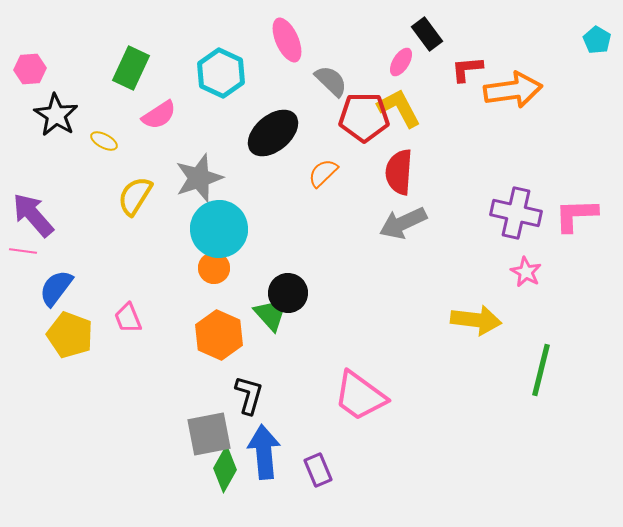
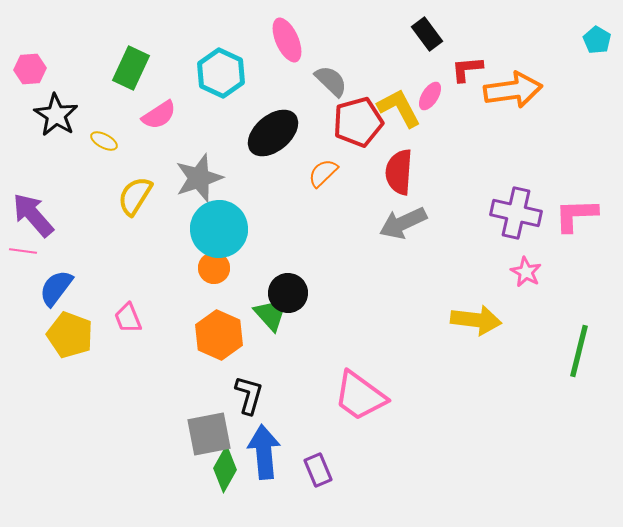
pink ellipse at (401, 62): moved 29 px right, 34 px down
red pentagon at (364, 117): moved 6 px left, 5 px down; rotated 15 degrees counterclockwise
green line at (541, 370): moved 38 px right, 19 px up
